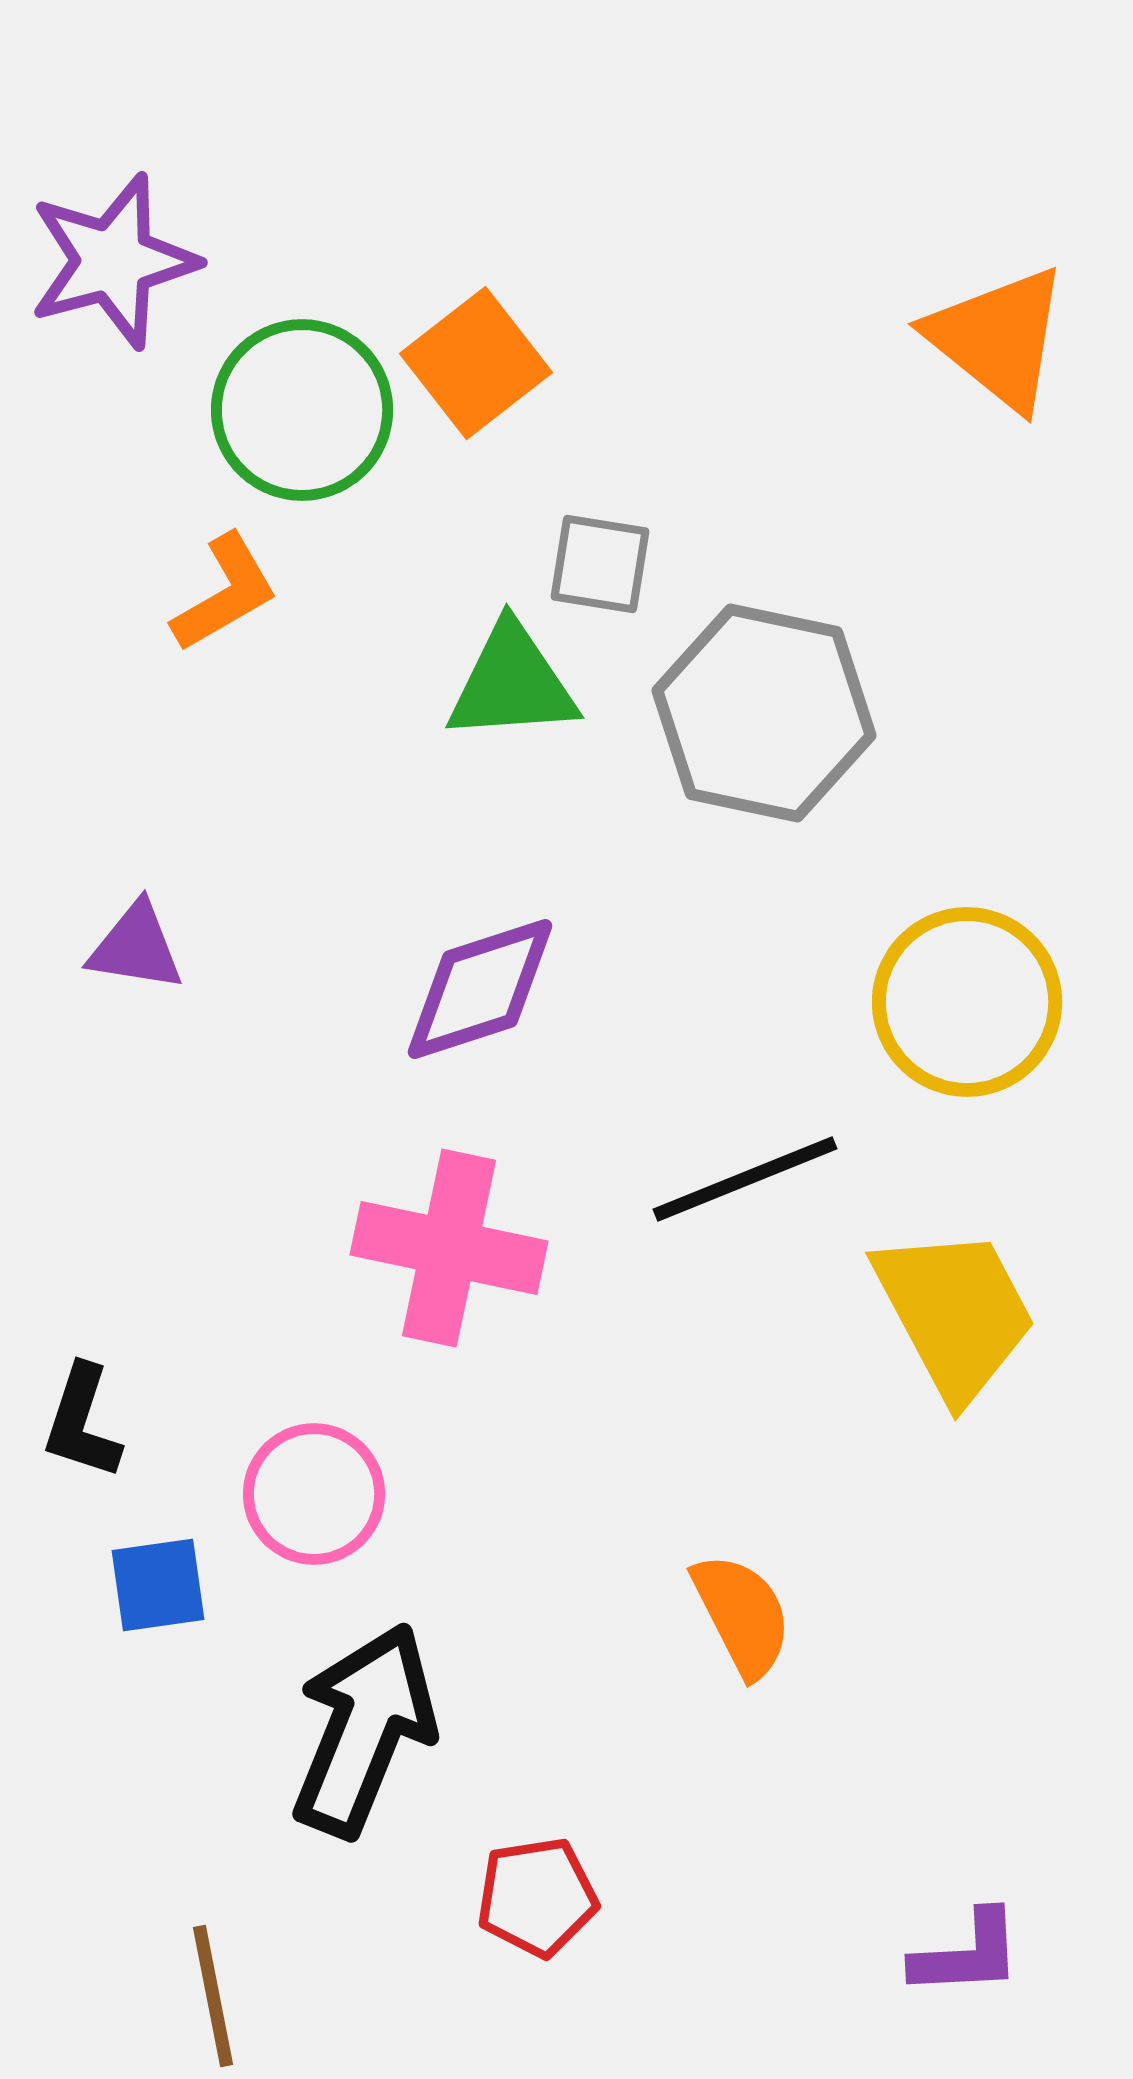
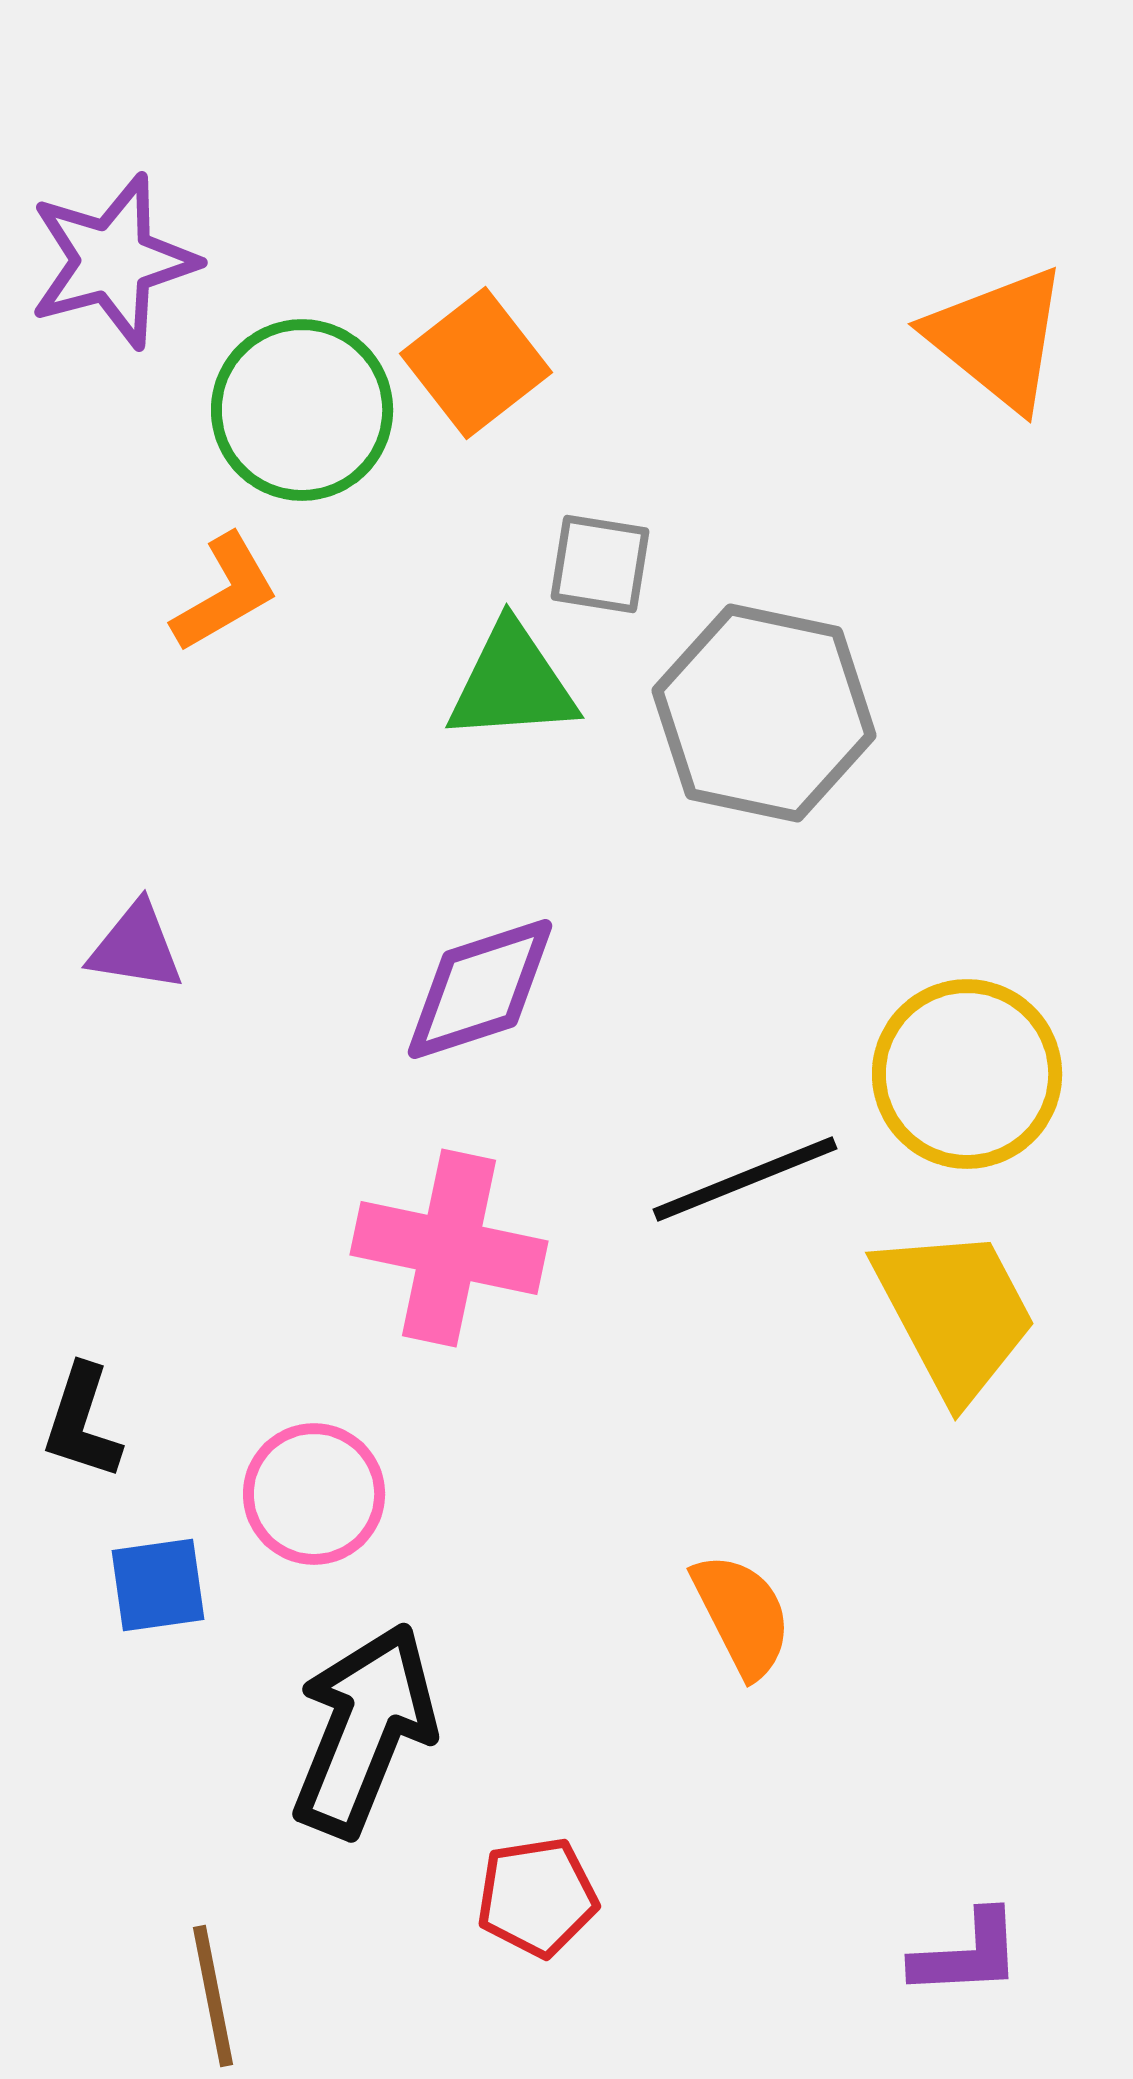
yellow circle: moved 72 px down
